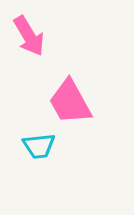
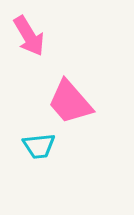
pink trapezoid: rotated 12 degrees counterclockwise
